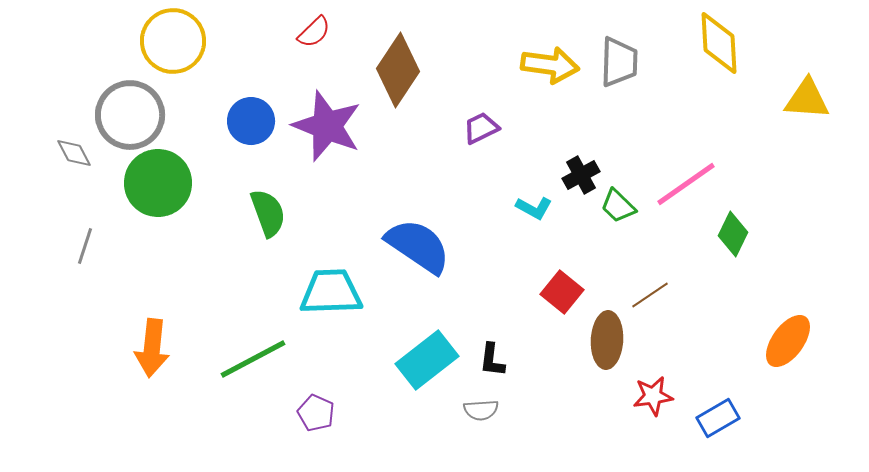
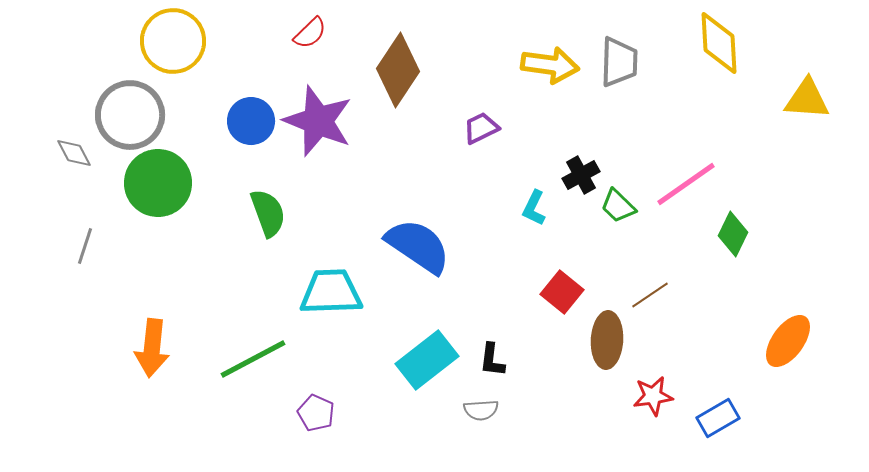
red semicircle: moved 4 px left, 1 px down
purple star: moved 9 px left, 5 px up
cyan L-shape: rotated 87 degrees clockwise
